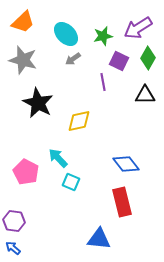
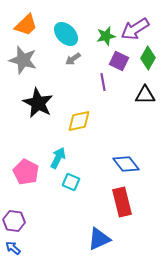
orange trapezoid: moved 3 px right, 3 px down
purple arrow: moved 3 px left, 1 px down
green star: moved 3 px right
cyan arrow: rotated 70 degrees clockwise
blue triangle: rotated 30 degrees counterclockwise
